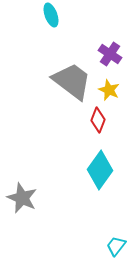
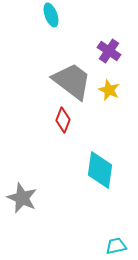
purple cross: moved 1 px left, 3 px up
red diamond: moved 35 px left
cyan diamond: rotated 27 degrees counterclockwise
cyan trapezoid: rotated 40 degrees clockwise
